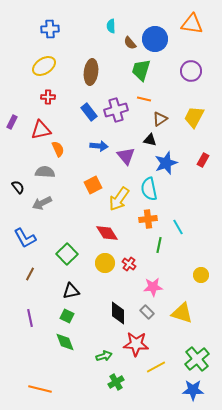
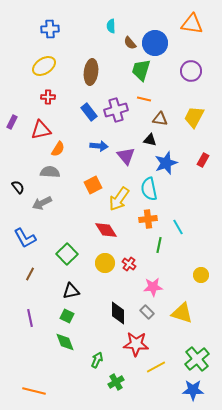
blue circle at (155, 39): moved 4 px down
brown triangle at (160, 119): rotated 42 degrees clockwise
orange semicircle at (58, 149): rotated 56 degrees clockwise
gray semicircle at (45, 172): moved 5 px right
red diamond at (107, 233): moved 1 px left, 3 px up
green arrow at (104, 356): moved 7 px left, 4 px down; rotated 49 degrees counterclockwise
orange line at (40, 389): moved 6 px left, 2 px down
